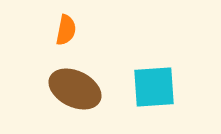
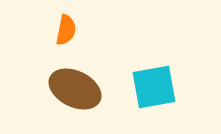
cyan square: rotated 6 degrees counterclockwise
